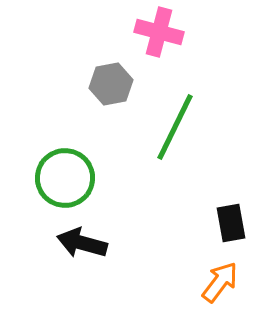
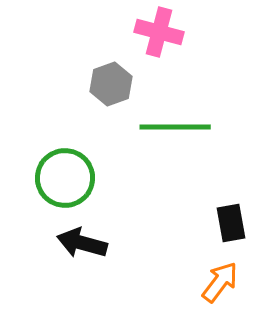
gray hexagon: rotated 9 degrees counterclockwise
green line: rotated 64 degrees clockwise
